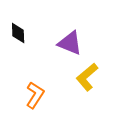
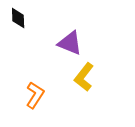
black diamond: moved 15 px up
yellow L-shape: moved 3 px left; rotated 12 degrees counterclockwise
